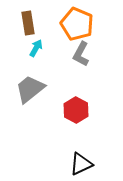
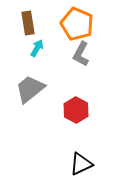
cyan arrow: moved 1 px right
